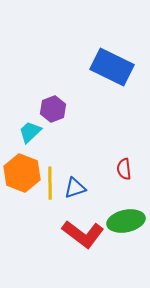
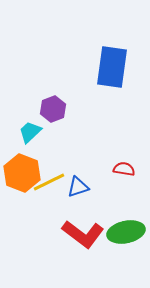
blue rectangle: rotated 72 degrees clockwise
red semicircle: rotated 105 degrees clockwise
yellow line: moved 1 px left, 1 px up; rotated 64 degrees clockwise
blue triangle: moved 3 px right, 1 px up
green ellipse: moved 11 px down
